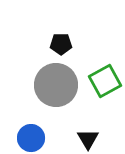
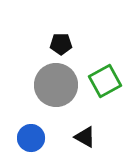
black triangle: moved 3 px left, 2 px up; rotated 30 degrees counterclockwise
